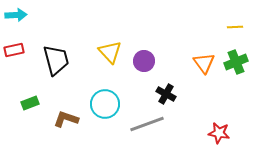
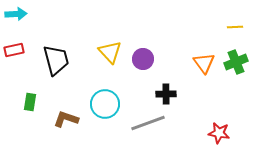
cyan arrow: moved 1 px up
purple circle: moved 1 px left, 2 px up
black cross: rotated 30 degrees counterclockwise
green rectangle: moved 1 px up; rotated 60 degrees counterclockwise
gray line: moved 1 px right, 1 px up
